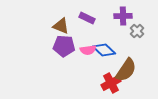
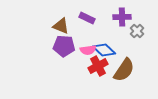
purple cross: moved 1 px left, 1 px down
brown semicircle: moved 2 px left
red cross: moved 13 px left, 17 px up
